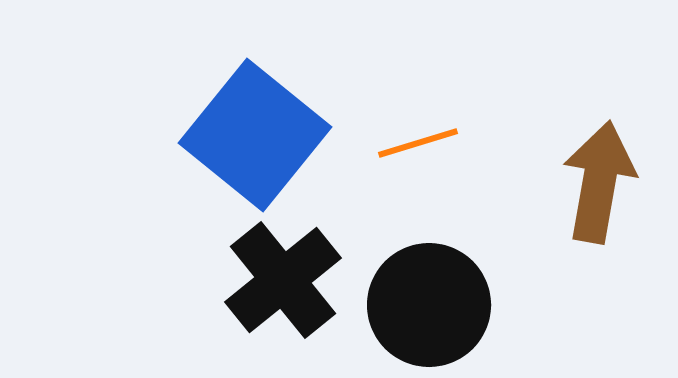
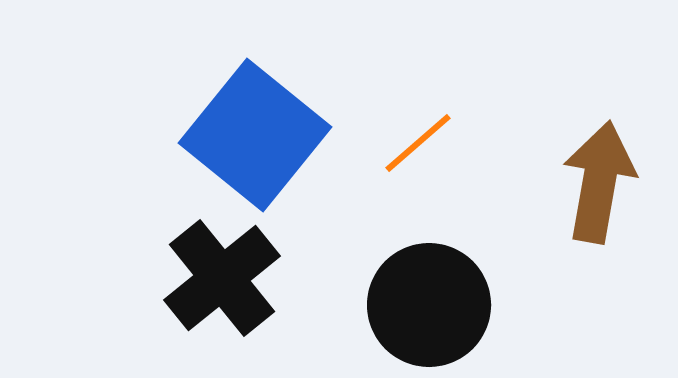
orange line: rotated 24 degrees counterclockwise
black cross: moved 61 px left, 2 px up
